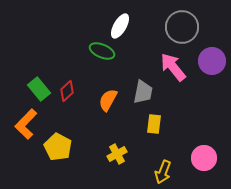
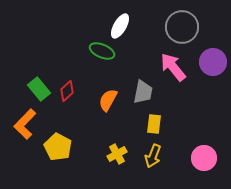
purple circle: moved 1 px right, 1 px down
orange L-shape: moved 1 px left
yellow arrow: moved 10 px left, 16 px up
